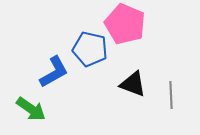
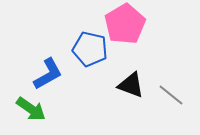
pink pentagon: rotated 18 degrees clockwise
blue L-shape: moved 6 px left, 2 px down
black triangle: moved 2 px left, 1 px down
gray line: rotated 48 degrees counterclockwise
